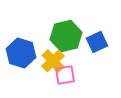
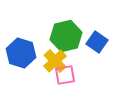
blue square: rotated 30 degrees counterclockwise
yellow cross: moved 2 px right
